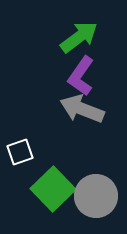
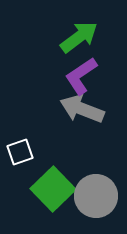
purple L-shape: rotated 21 degrees clockwise
